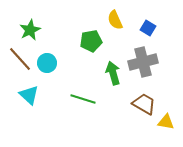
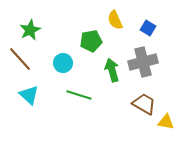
cyan circle: moved 16 px right
green arrow: moved 1 px left, 3 px up
green line: moved 4 px left, 4 px up
